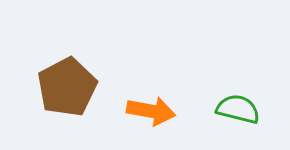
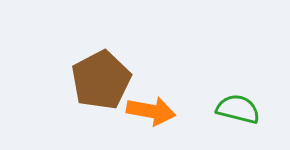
brown pentagon: moved 34 px right, 7 px up
